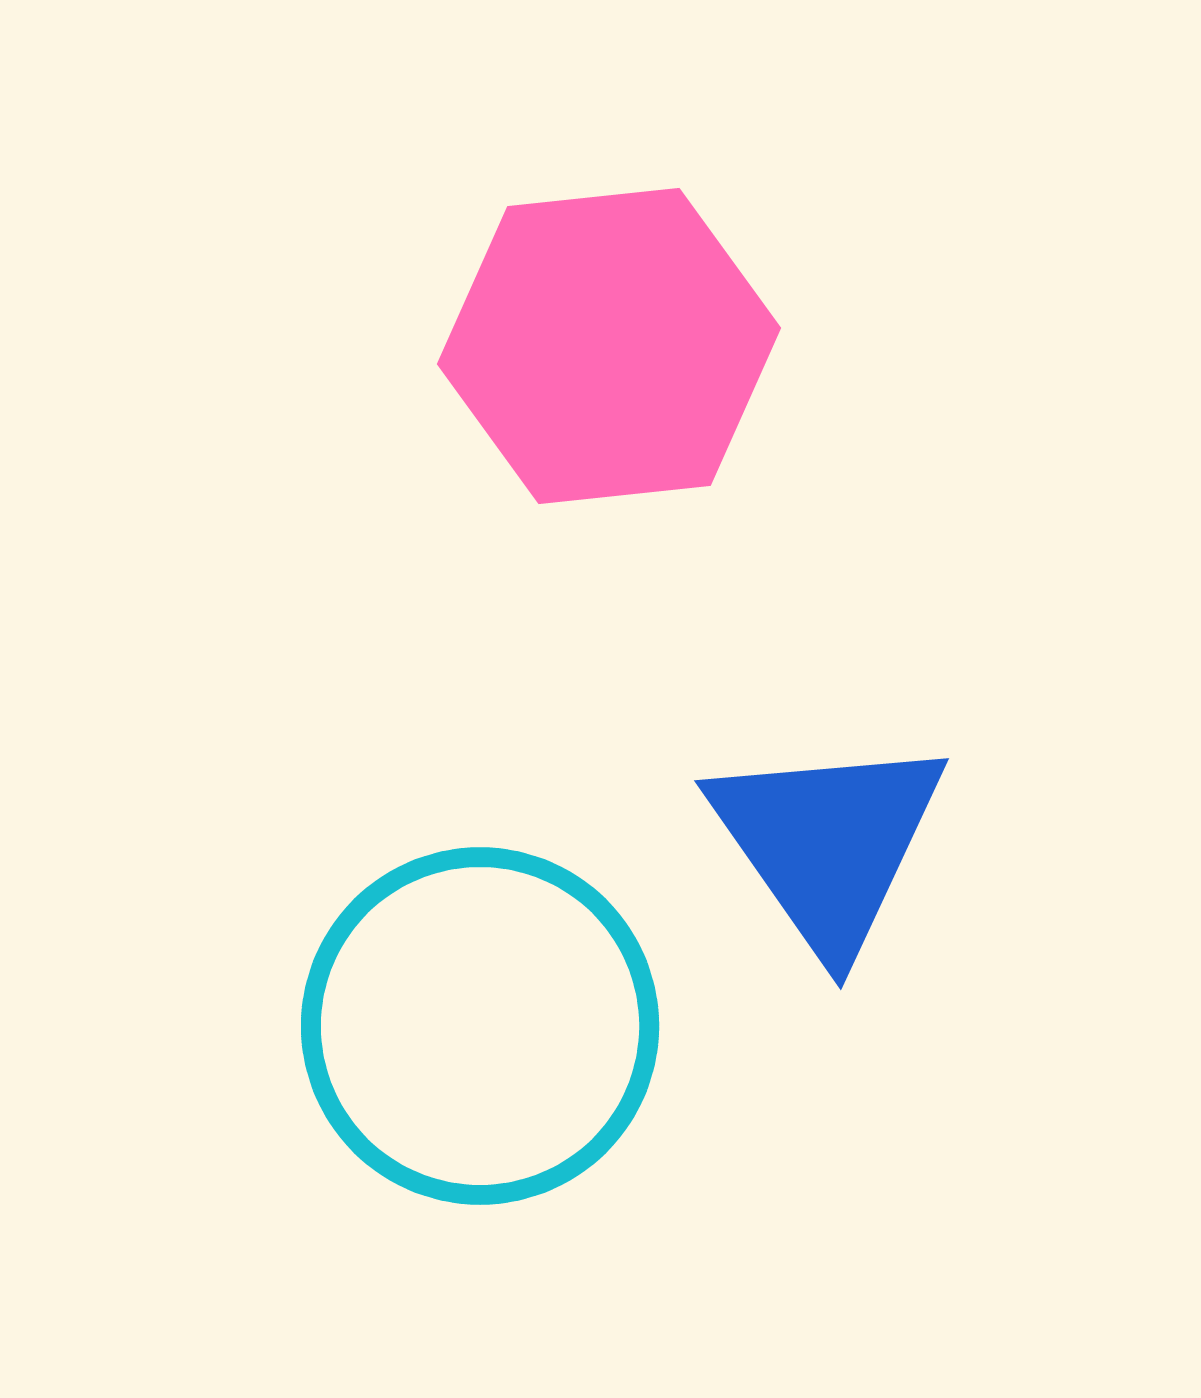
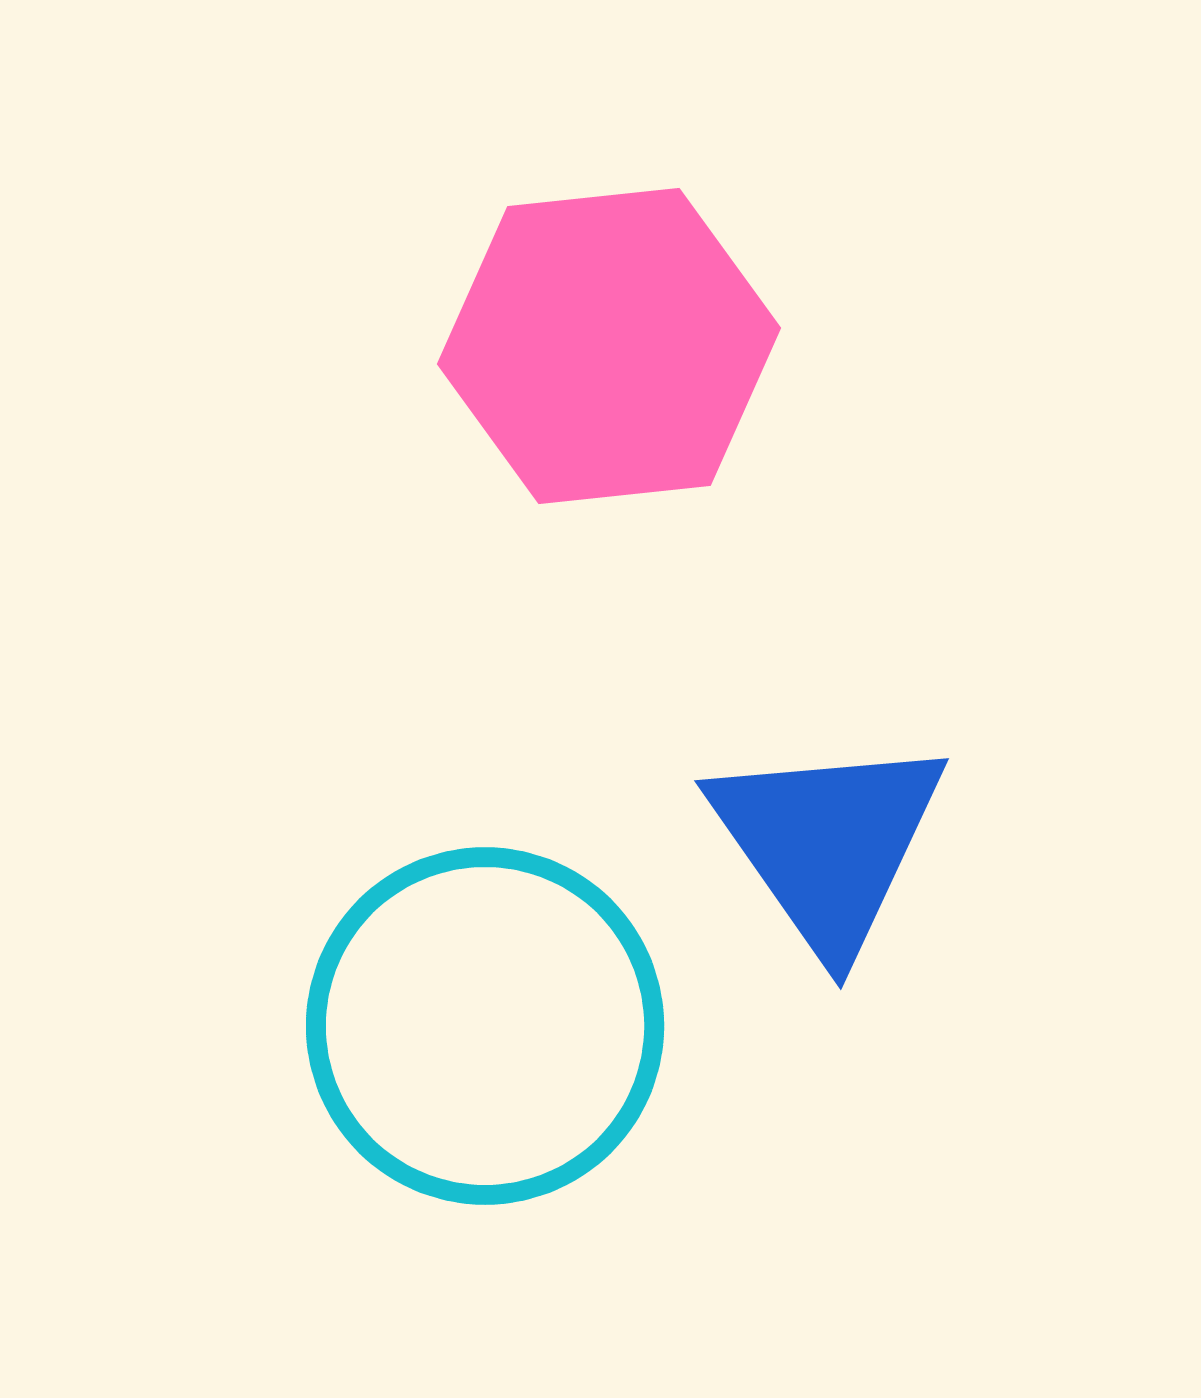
cyan circle: moved 5 px right
